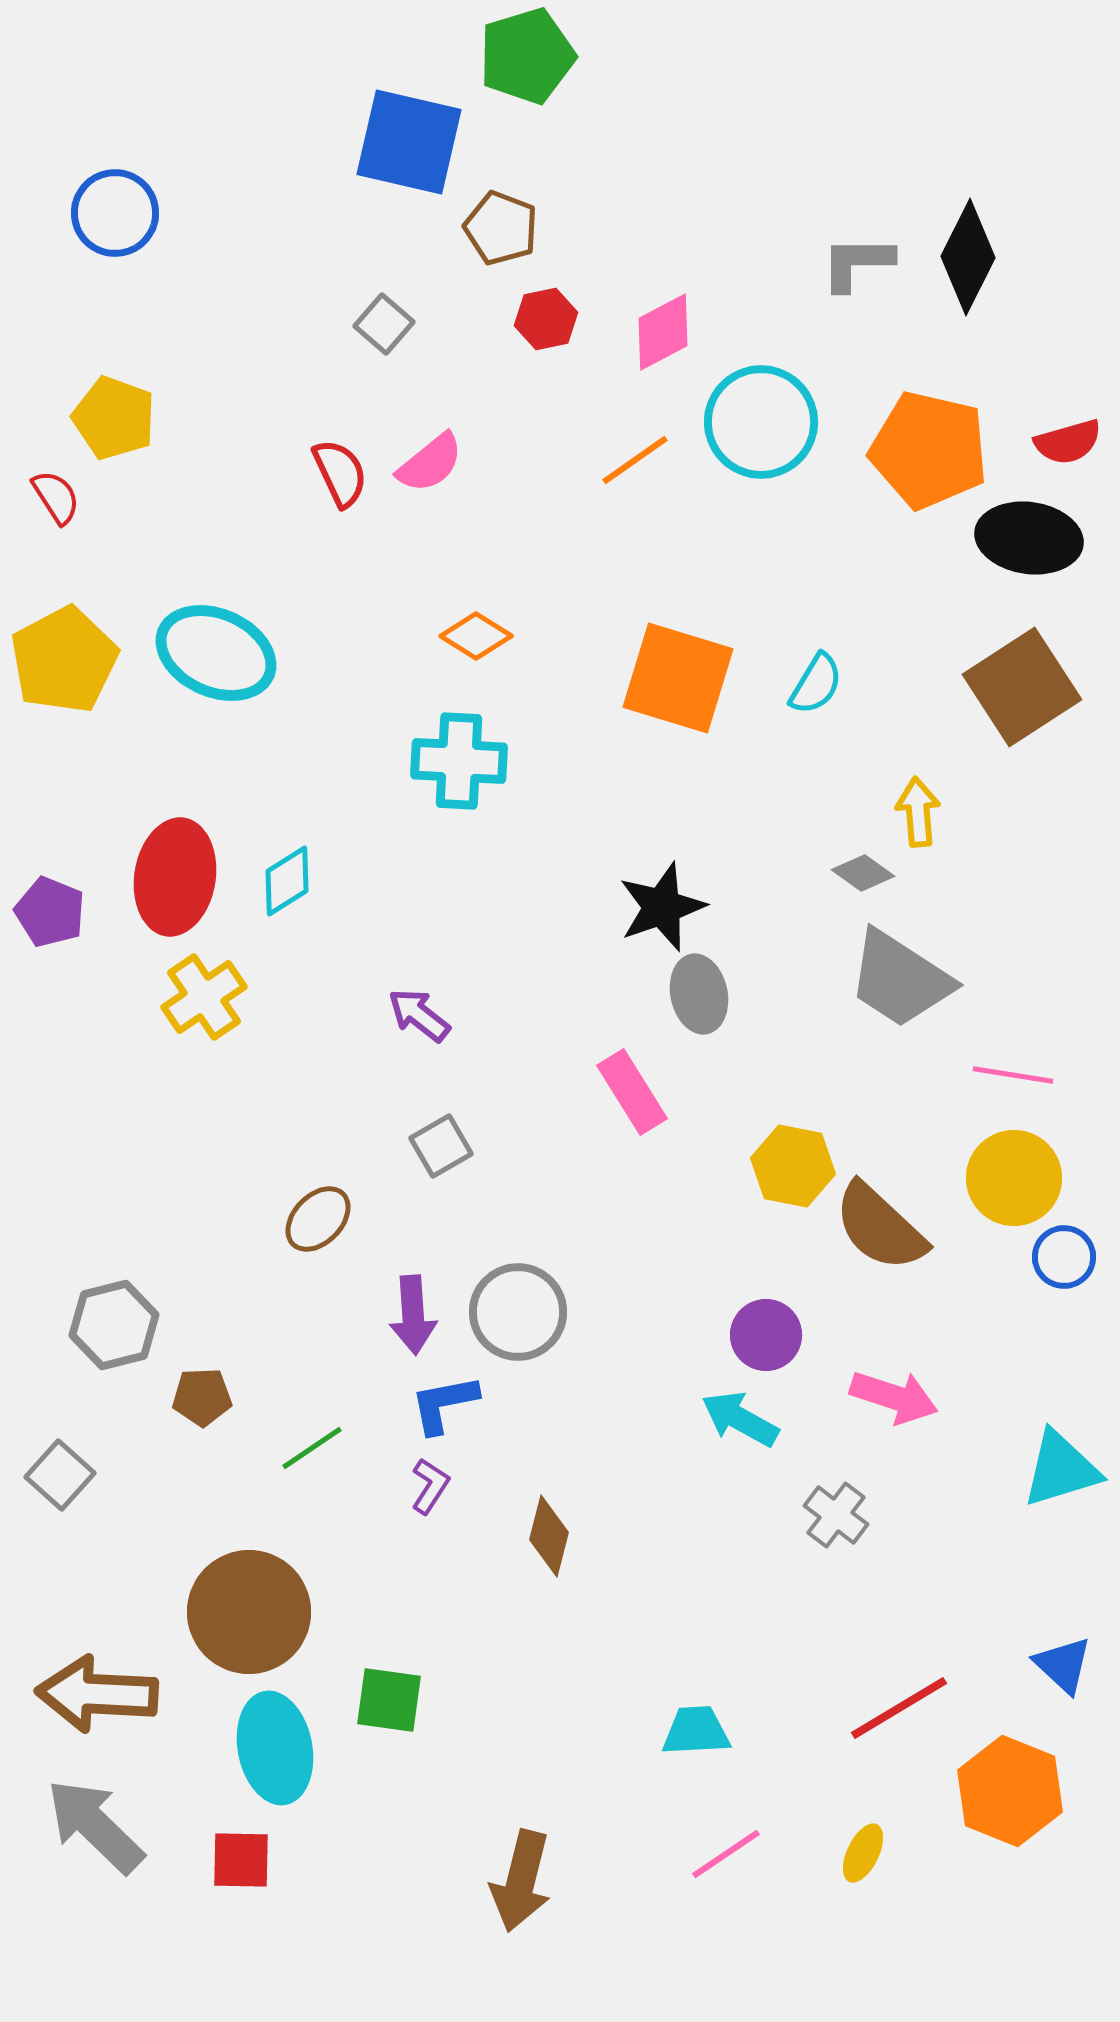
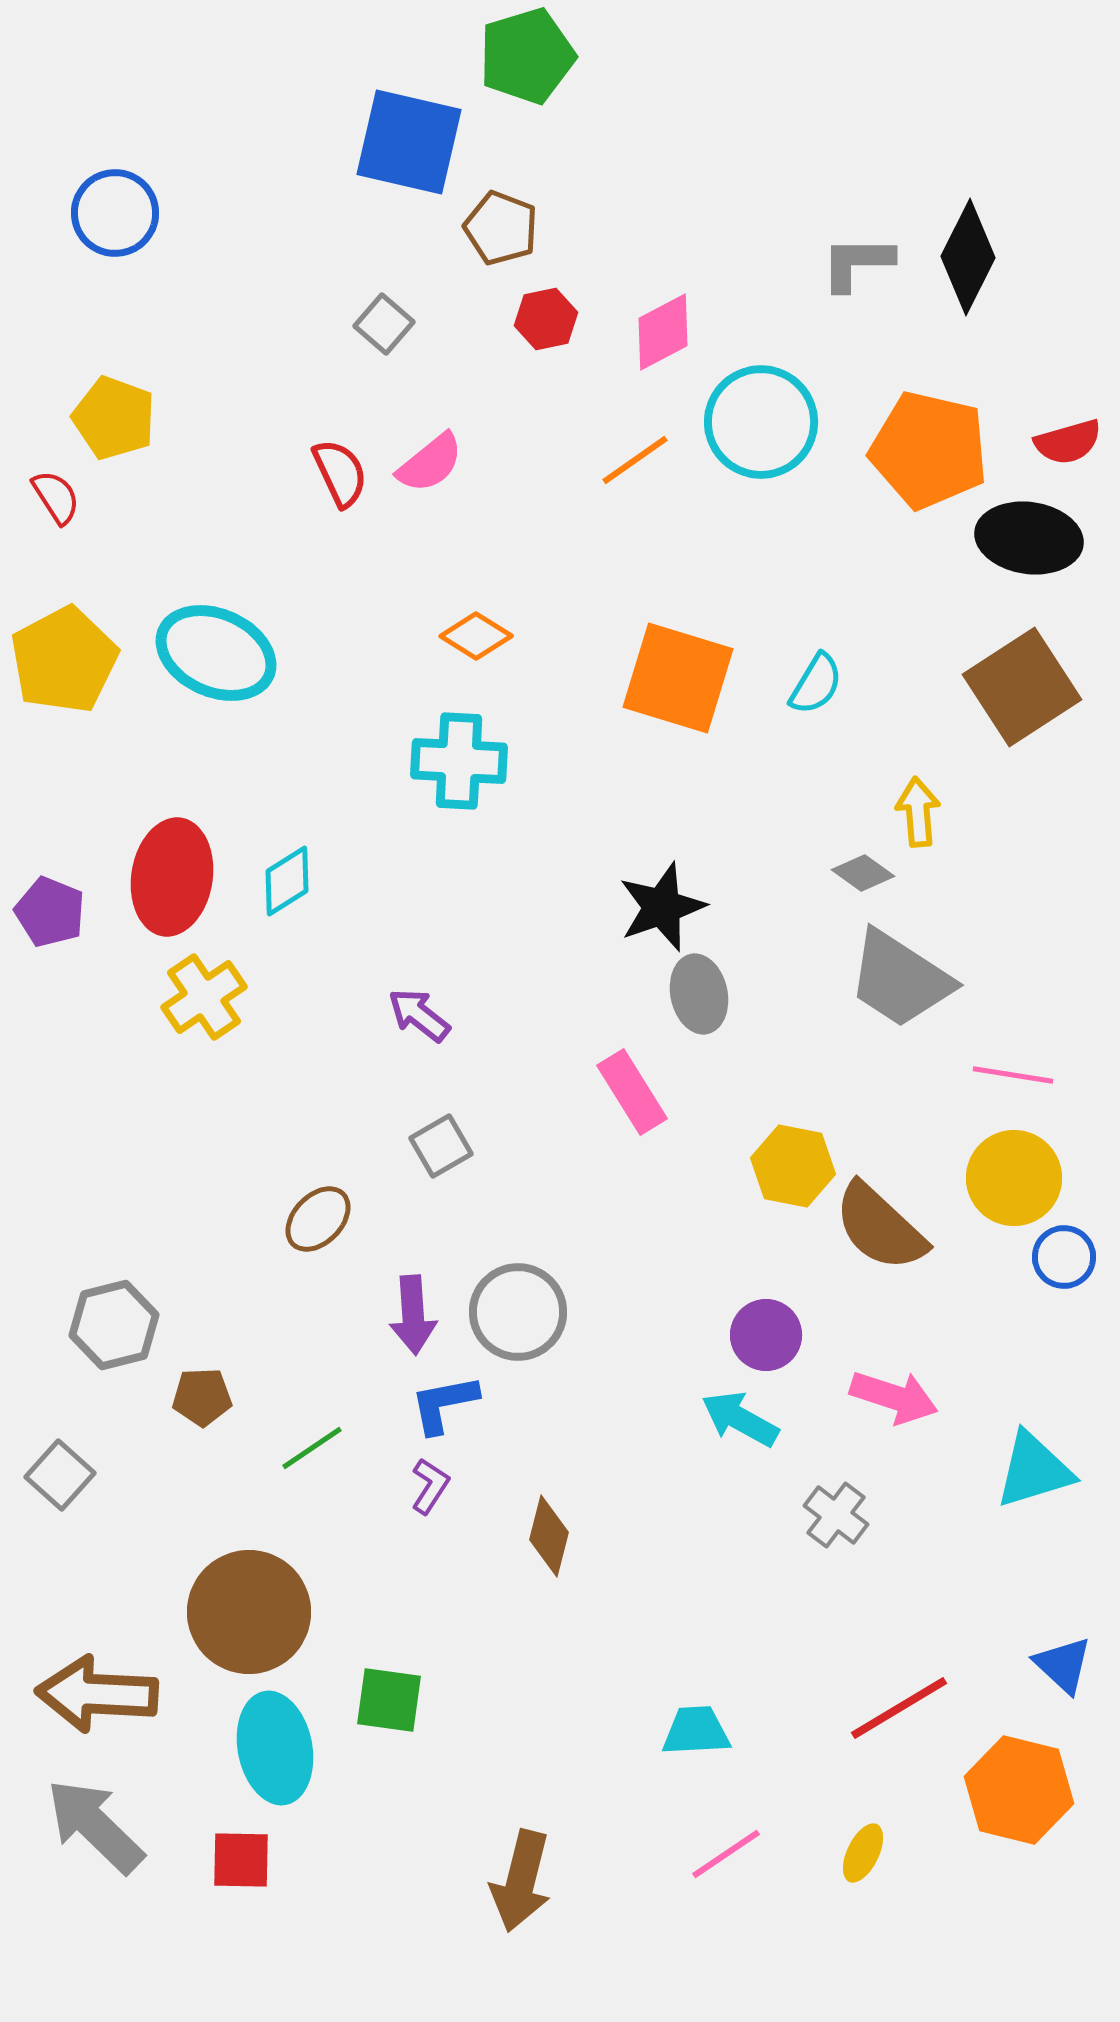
red ellipse at (175, 877): moved 3 px left
cyan triangle at (1061, 1469): moved 27 px left, 1 px down
orange hexagon at (1010, 1791): moved 9 px right, 1 px up; rotated 8 degrees counterclockwise
